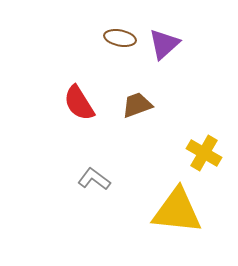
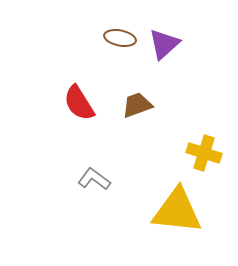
yellow cross: rotated 12 degrees counterclockwise
